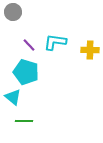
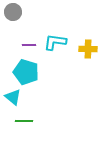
purple line: rotated 48 degrees counterclockwise
yellow cross: moved 2 px left, 1 px up
